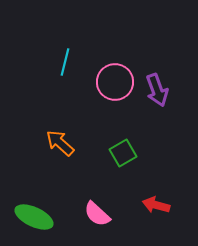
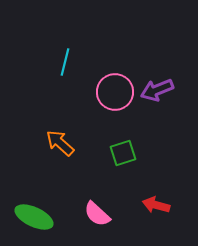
pink circle: moved 10 px down
purple arrow: rotated 88 degrees clockwise
green square: rotated 12 degrees clockwise
